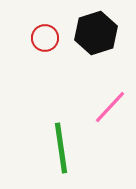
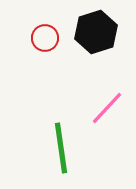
black hexagon: moved 1 px up
pink line: moved 3 px left, 1 px down
